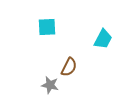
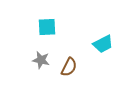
cyan trapezoid: moved 5 px down; rotated 35 degrees clockwise
gray star: moved 9 px left, 25 px up
